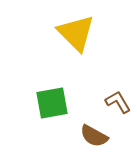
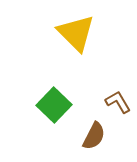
green square: moved 2 px right, 2 px down; rotated 36 degrees counterclockwise
brown semicircle: rotated 92 degrees counterclockwise
